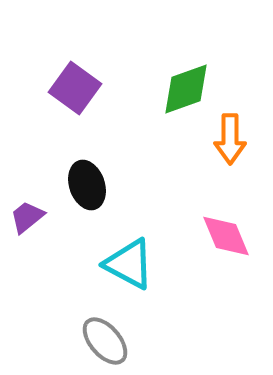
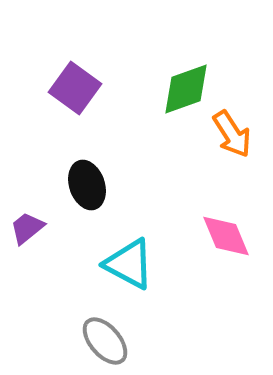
orange arrow: moved 2 px right, 5 px up; rotated 33 degrees counterclockwise
purple trapezoid: moved 11 px down
